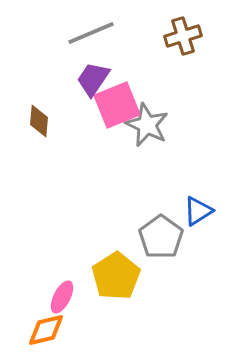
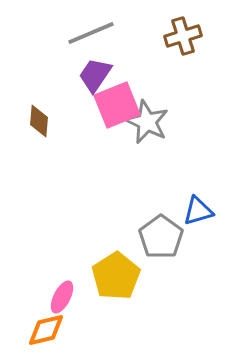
purple trapezoid: moved 2 px right, 4 px up
gray star: moved 3 px up
blue triangle: rotated 16 degrees clockwise
